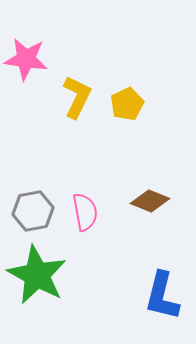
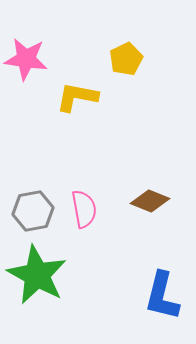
yellow L-shape: rotated 105 degrees counterclockwise
yellow pentagon: moved 1 px left, 45 px up
pink semicircle: moved 1 px left, 3 px up
